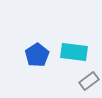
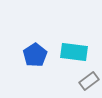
blue pentagon: moved 2 px left
